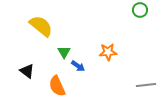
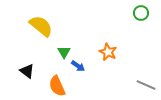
green circle: moved 1 px right, 3 px down
orange star: rotated 30 degrees clockwise
gray line: rotated 30 degrees clockwise
